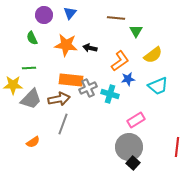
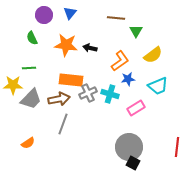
gray cross: moved 5 px down
pink rectangle: moved 12 px up
orange semicircle: moved 5 px left, 1 px down
black square: rotated 16 degrees counterclockwise
